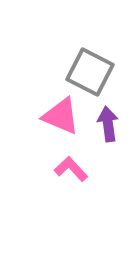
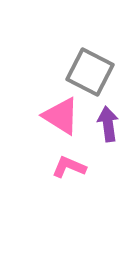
pink triangle: rotated 9 degrees clockwise
pink L-shape: moved 2 px left, 2 px up; rotated 24 degrees counterclockwise
